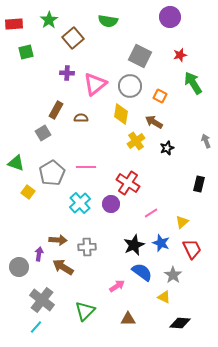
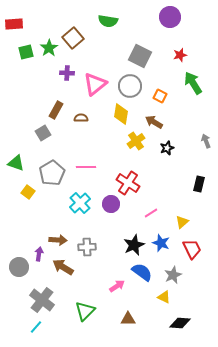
green star at (49, 20): moved 28 px down
gray star at (173, 275): rotated 12 degrees clockwise
